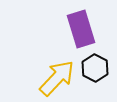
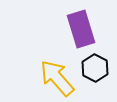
yellow arrow: rotated 84 degrees counterclockwise
